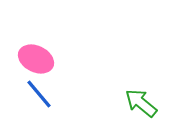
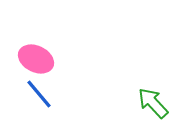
green arrow: moved 12 px right; rotated 8 degrees clockwise
